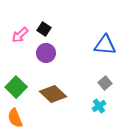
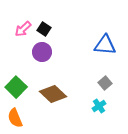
pink arrow: moved 3 px right, 6 px up
purple circle: moved 4 px left, 1 px up
